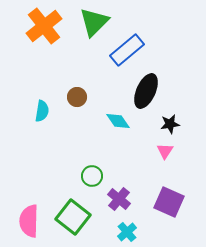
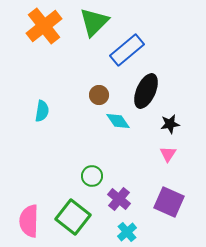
brown circle: moved 22 px right, 2 px up
pink triangle: moved 3 px right, 3 px down
